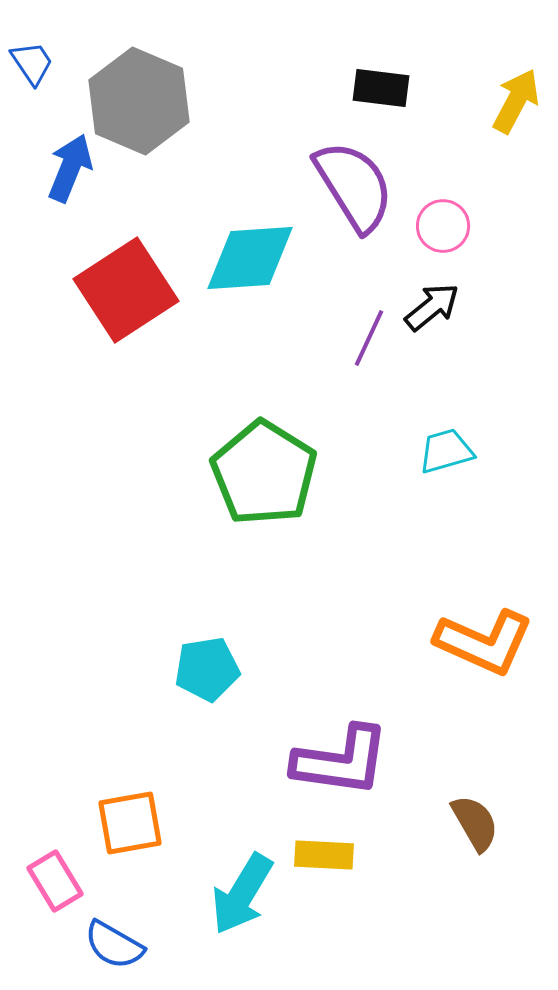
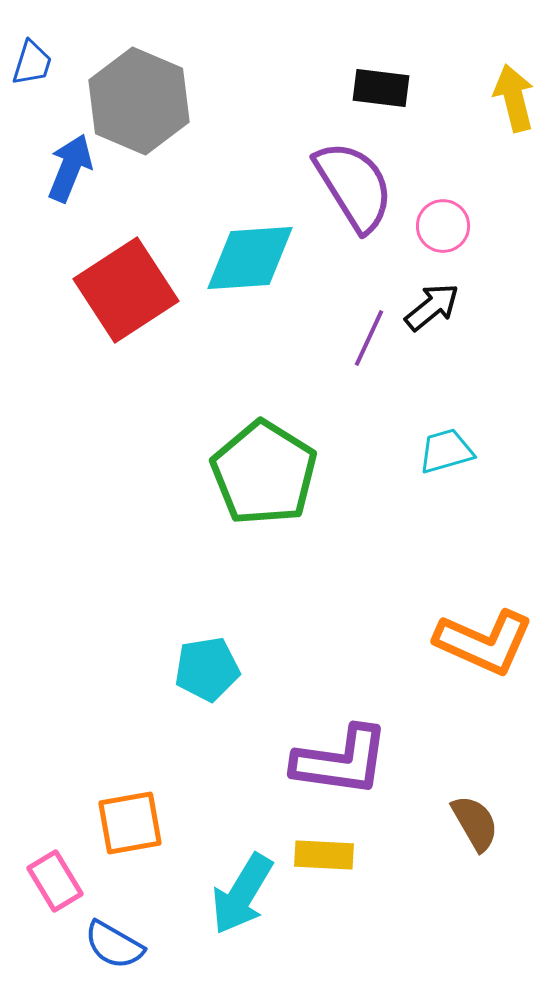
blue trapezoid: rotated 51 degrees clockwise
yellow arrow: moved 2 px left, 3 px up; rotated 42 degrees counterclockwise
